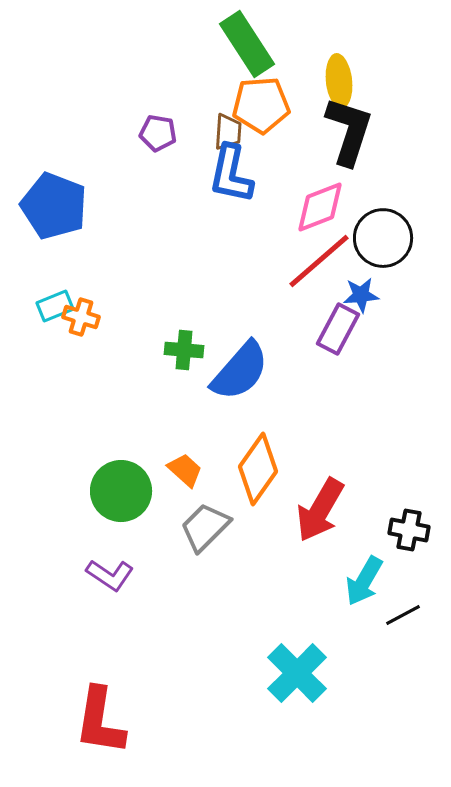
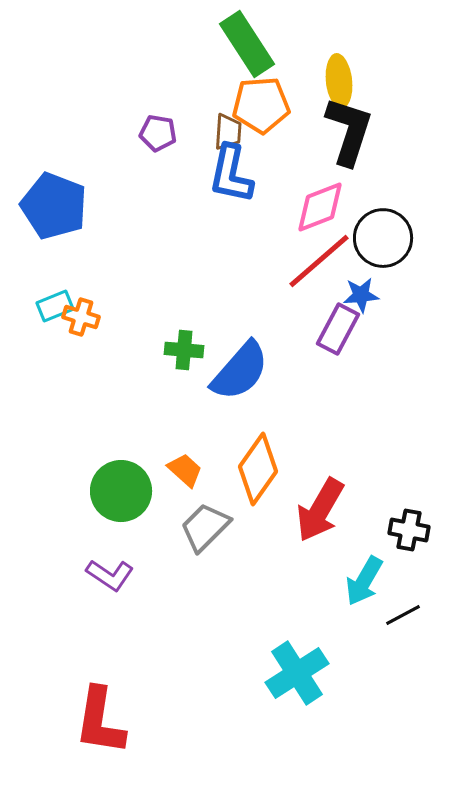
cyan cross: rotated 12 degrees clockwise
